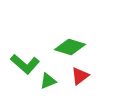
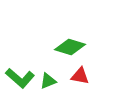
green L-shape: moved 5 px left, 14 px down
red triangle: rotated 48 degrees clockwise
